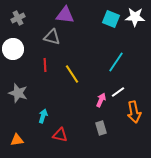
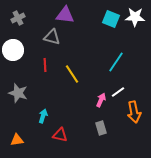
white circle: moved 1 px down
